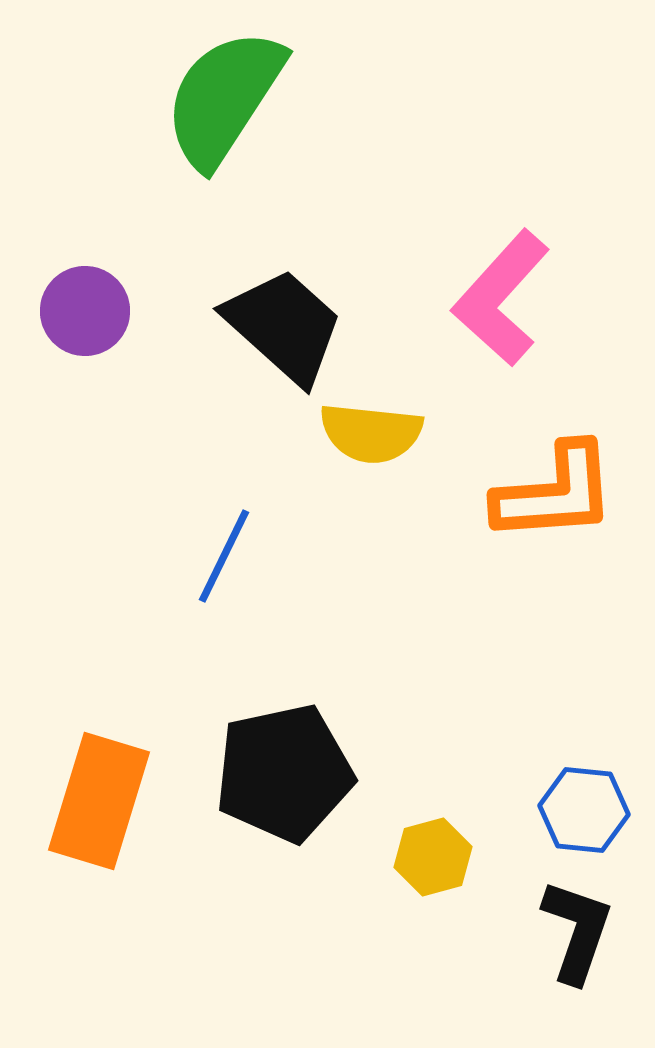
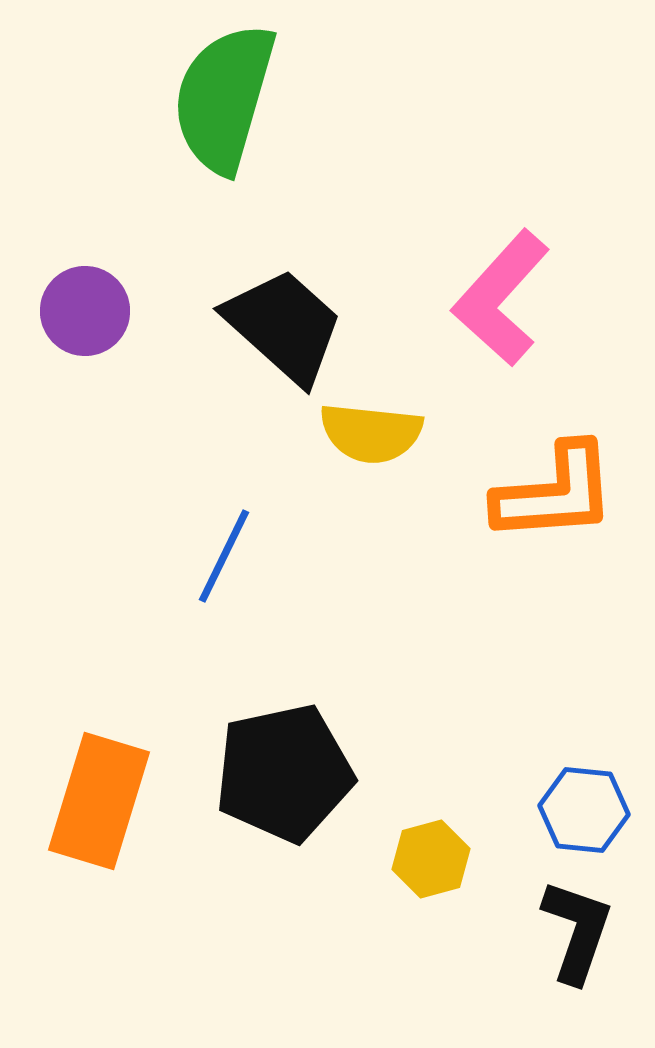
green semicircle: rotated 17 degrees counterclockwise
yellow hexagon: moved 2 px left, 2 px down
